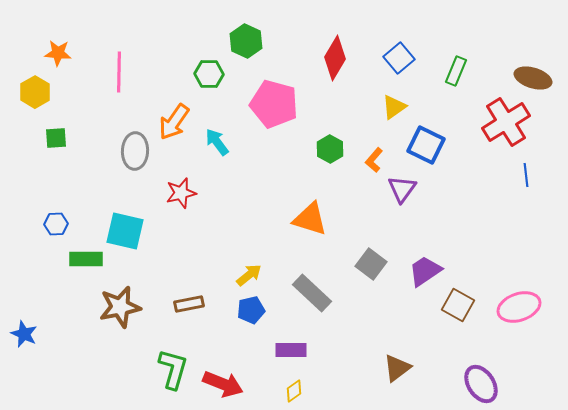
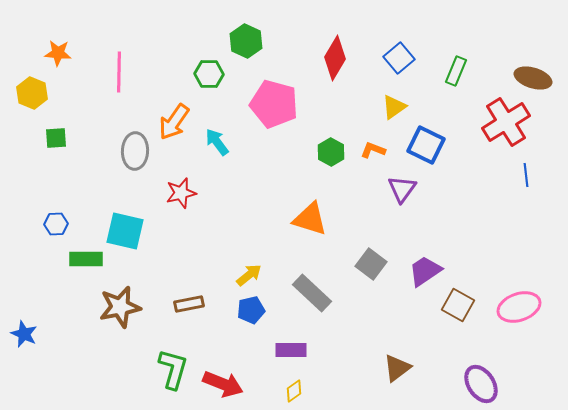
yellow hexagon at (35, 92): moved 3 px left, 1 px down; rotated 8 degrees counterclockwise
green hexagon at (330, 149): moved 1 px right, 3 px down
orange L-shape at (374, 160): moved 1 px left, 10 px up; rotated 70 degrees clockwise
